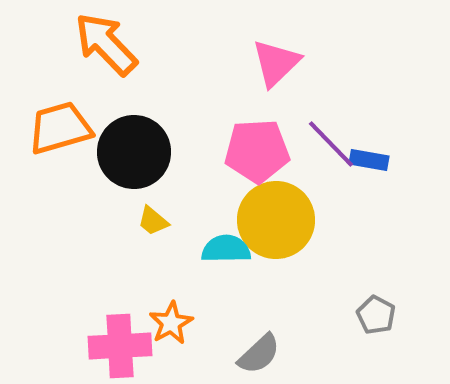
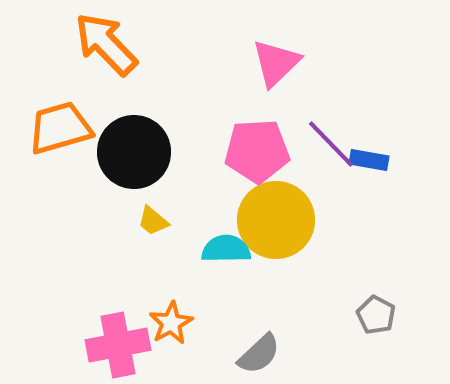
pink cross: moved 2 px left, 1 px up; rotated 8 degrees counterclockwise
